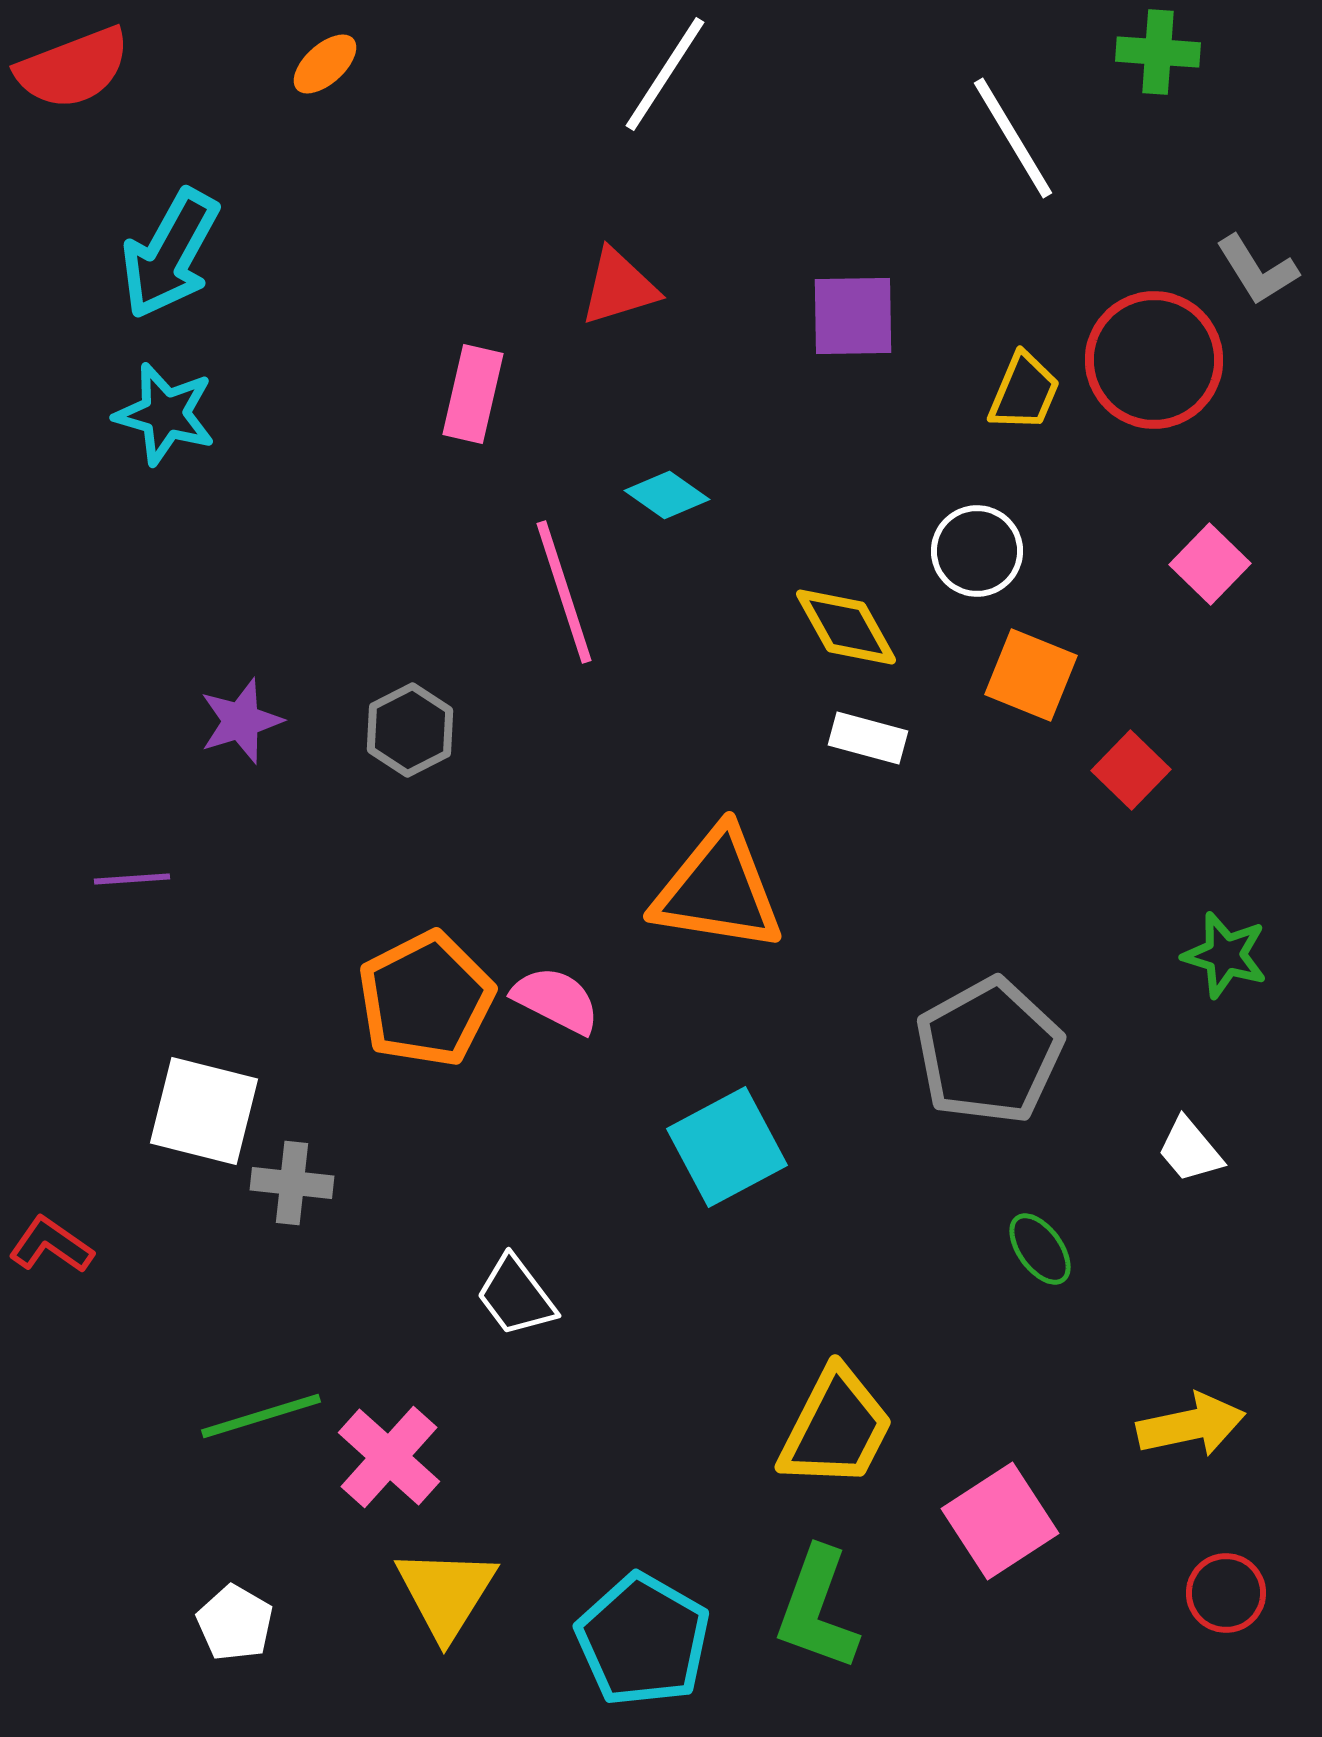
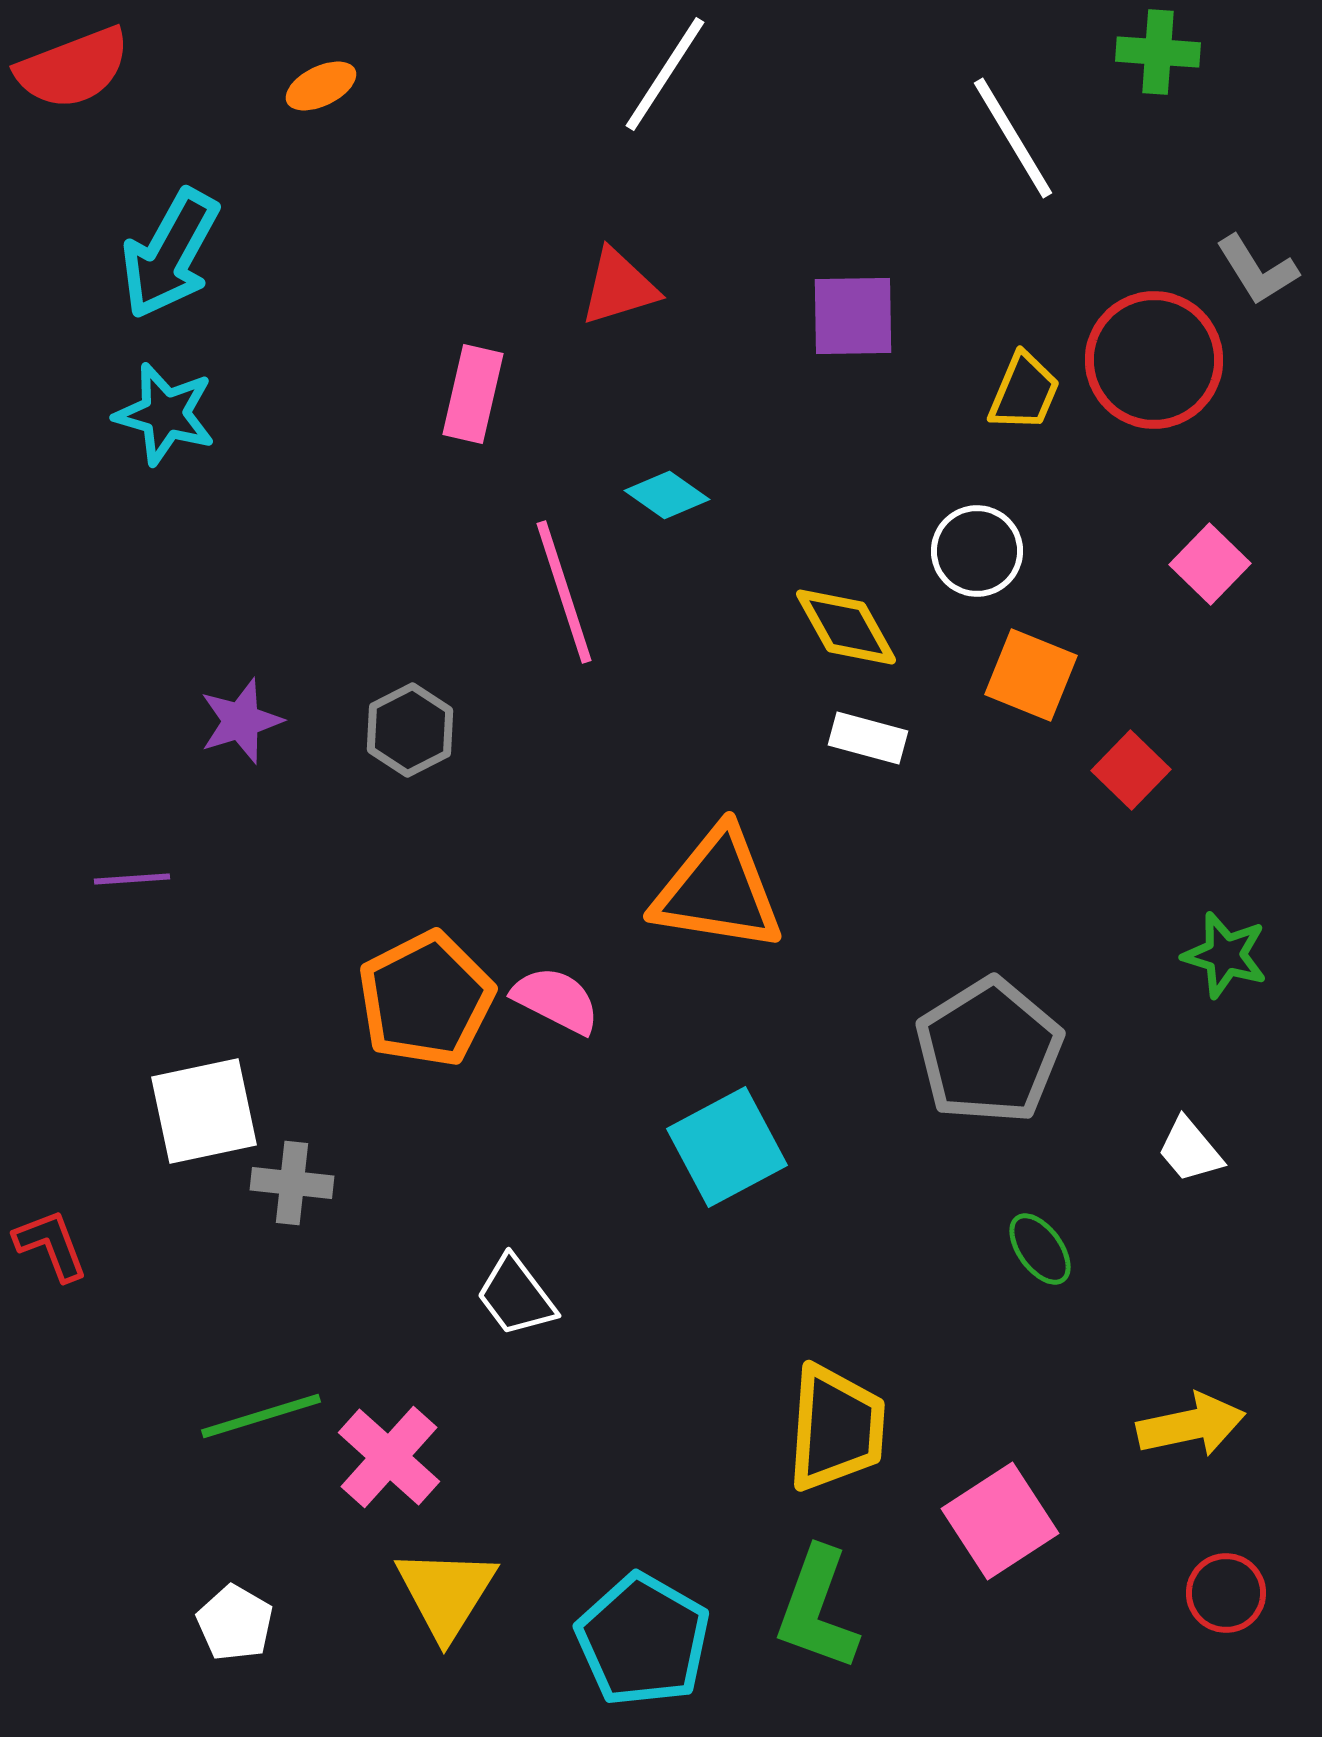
orange ellipse at (325, 64): moved 4 px left, 22 px down; rotated 16 degrees clockwise
gray pentagon at (989, 1051): rotated 3 degrees counterclockwise
white square at (204, 1111): rotated 26 degrees counterclockwise
red L-shape at (51, 1245): rotated 34 degrees clockwise
yellow trapezoid at (836, 1428): rotated 23 degrees counterclockwise
